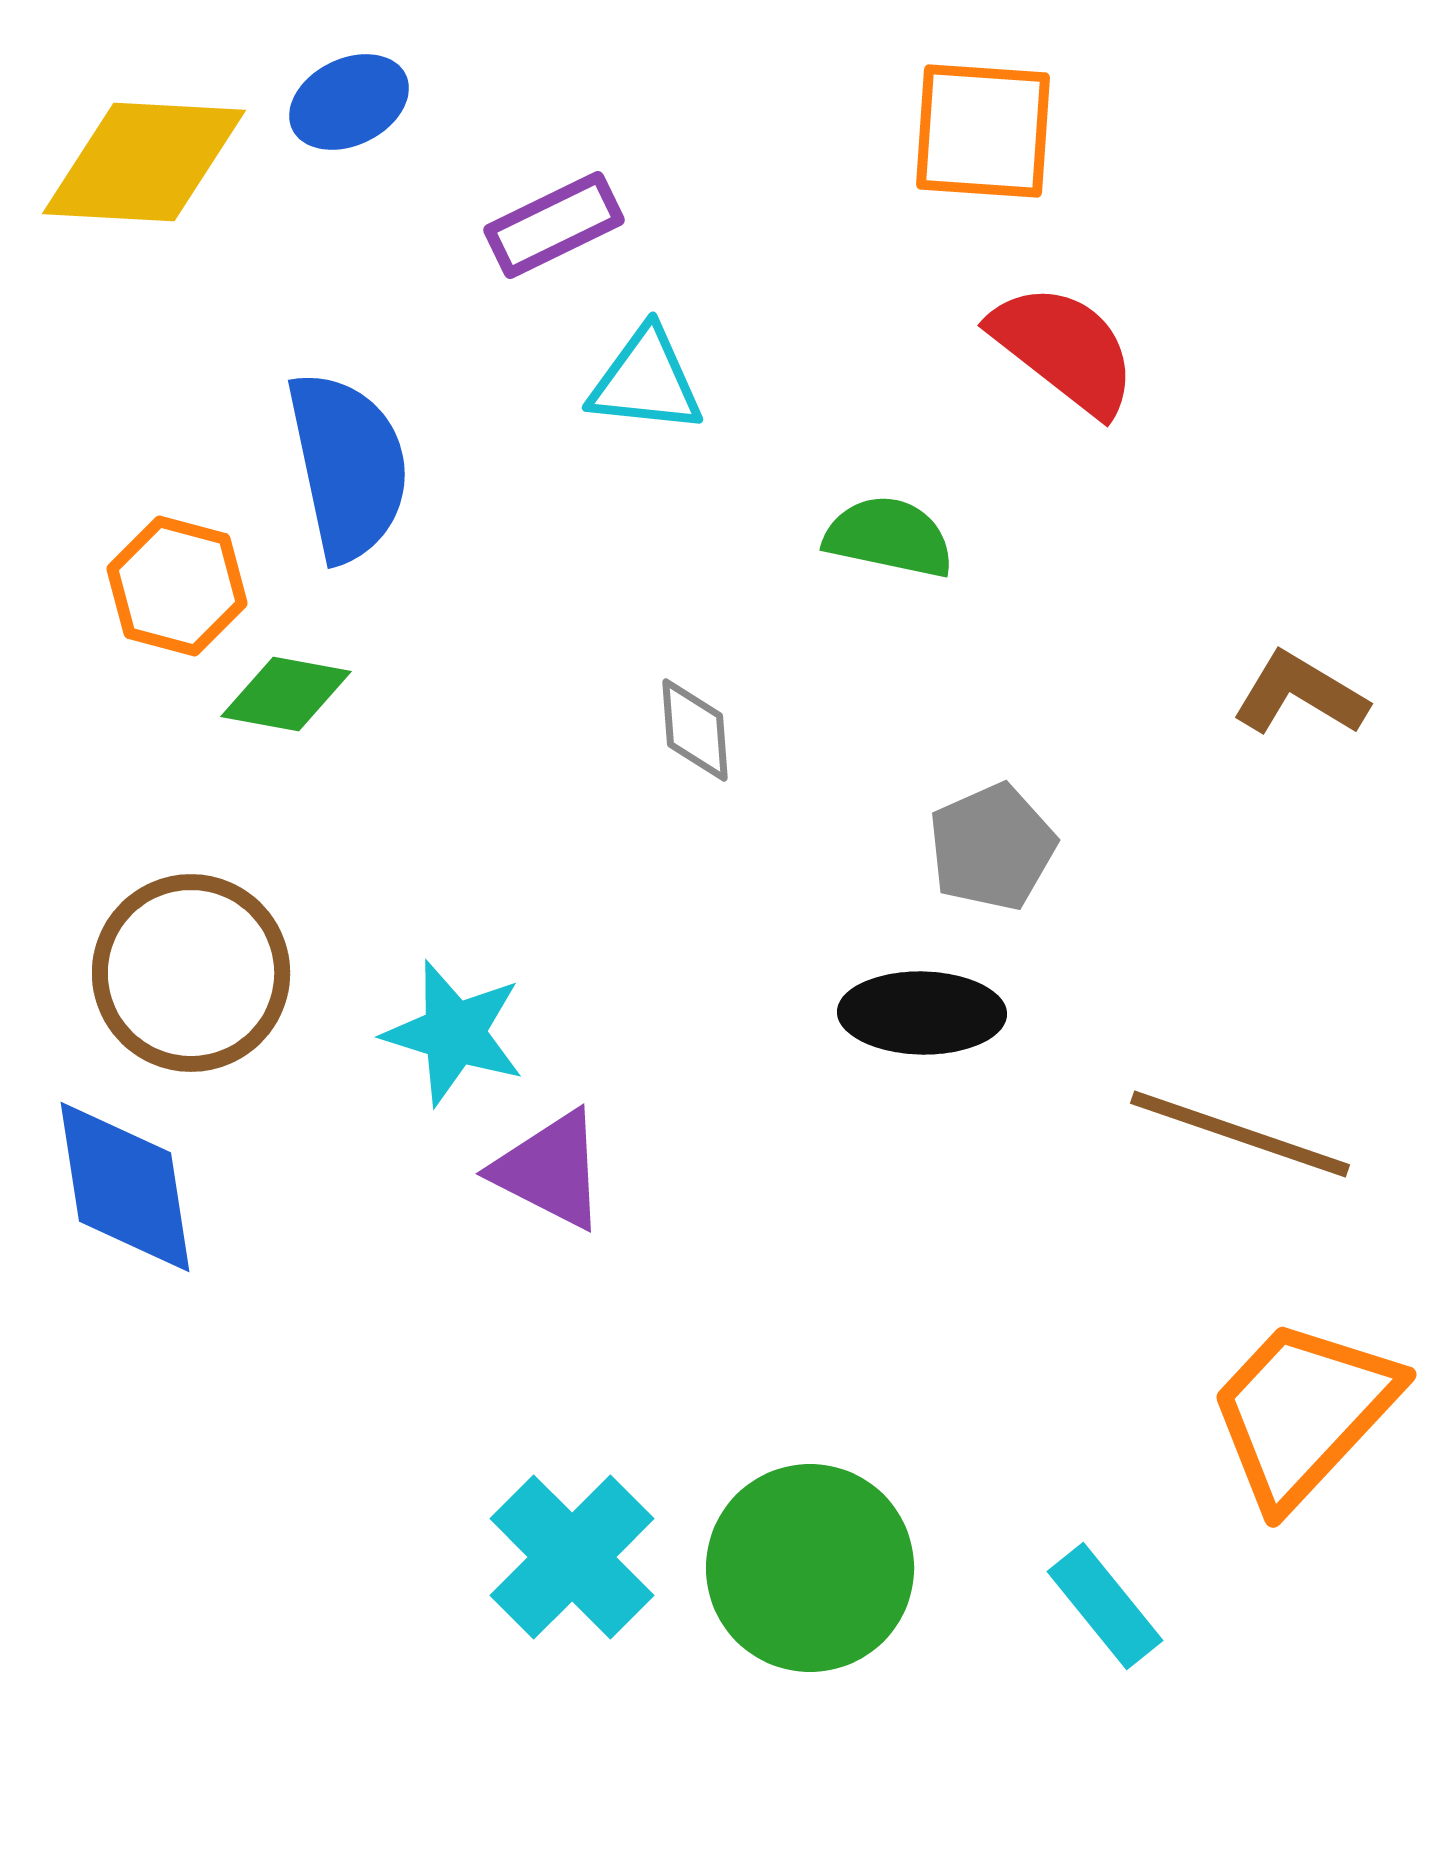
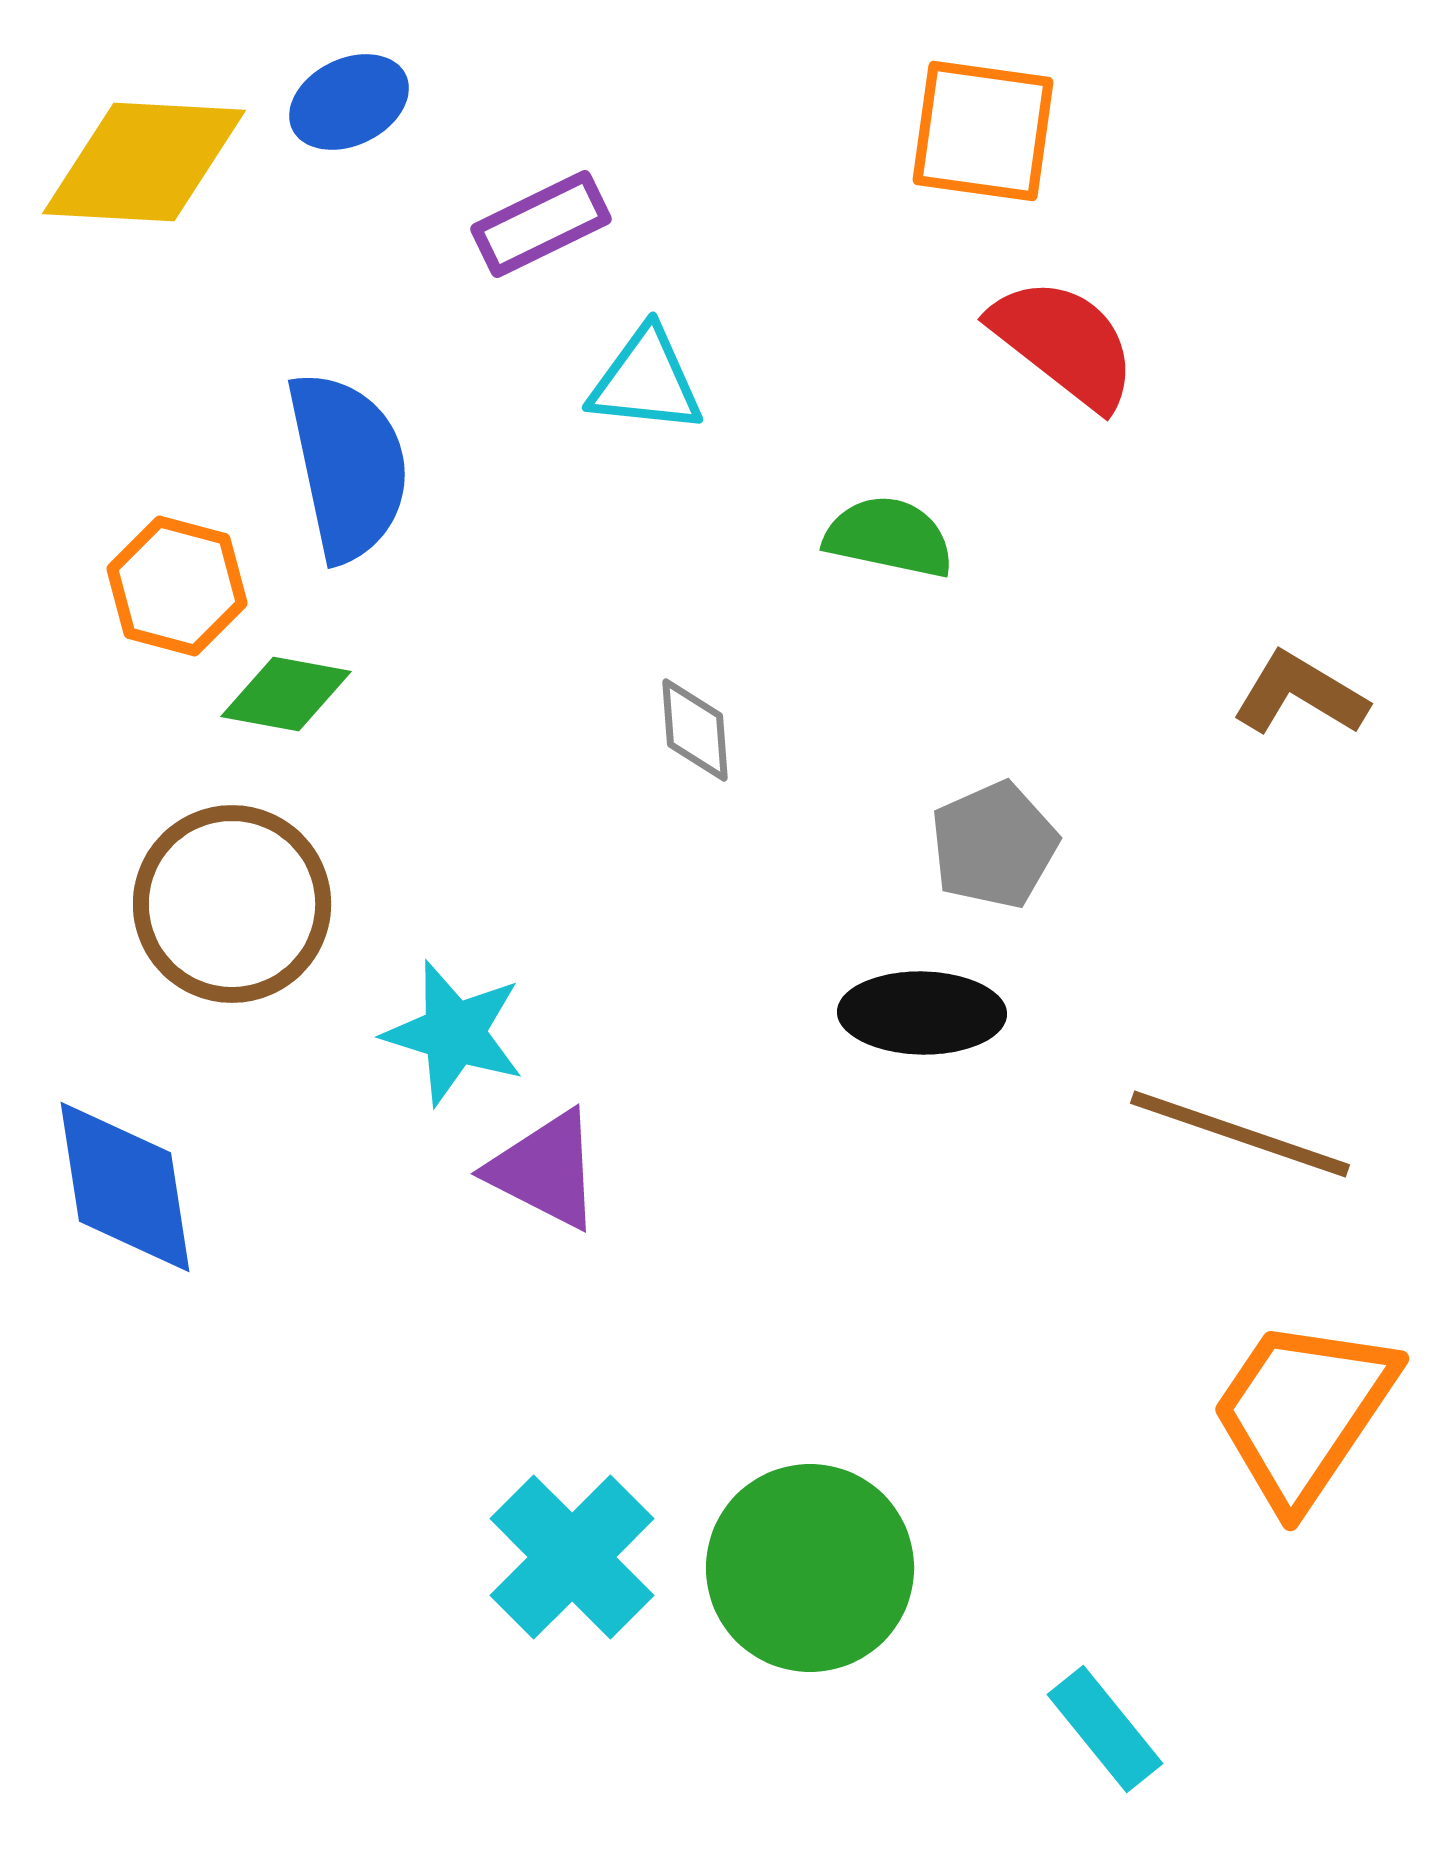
orange square: rotated 4 degrees clockwise
purple rectangle: moved 13 px left, 1 px up
red semicircle: moved 6 px up
gray pentagon: moved 2 px right, 2 px up
brown circle: moved 41 px right, 69 px up
purple triangle: moved 5 px left
orange trapezoid: rotated 9 degrees counterclockwise
cyan rectangle: moved 123 px down
